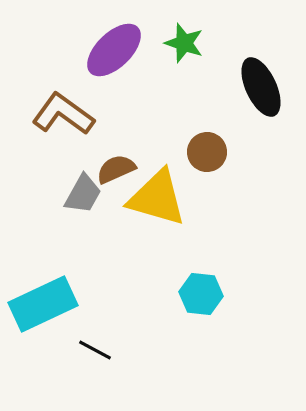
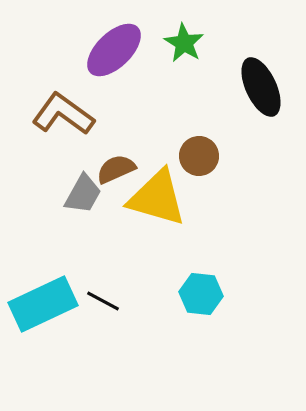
green star: rotated 12 degrees clockwise
brown circle: moved 8 px left, 4 px down
black line: moved 8 px right, 49 px up
